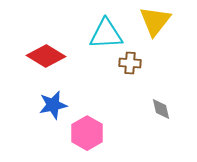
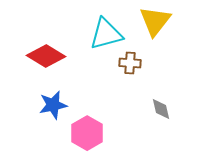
cyan triangle: rotated 12 degrees counterclockwise
